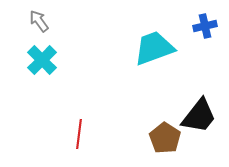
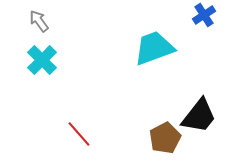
blue cross: moved 1 px left, 11 px up; rotated 20 degrees counterclockwise
red line: rotated 48 degrees counterclockwise
brown pentagon: rotated 12 degrees clockwise
